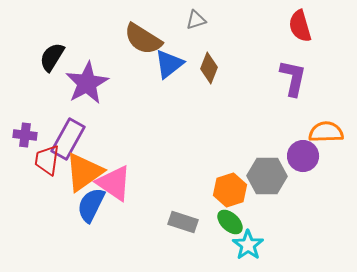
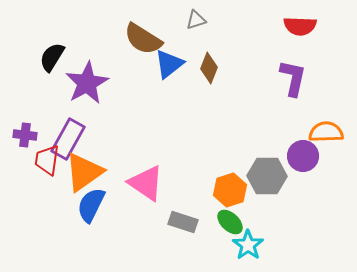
red semicircle: rotated 72 degrees counterclockwise
pink triangle: moved 32 px right
